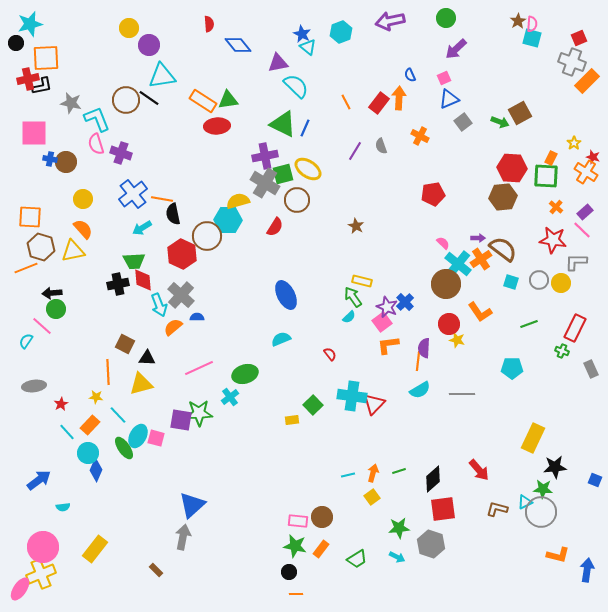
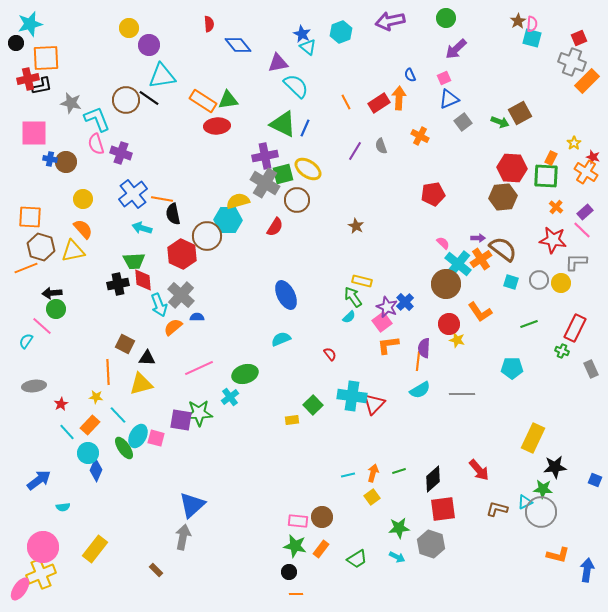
red rectangle at (379, 103): rotated 20 degrees clockwise
cyan arrow at (142, 228): rotated 48 degrees clockwise
